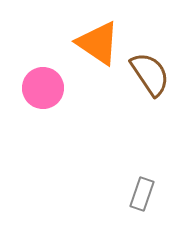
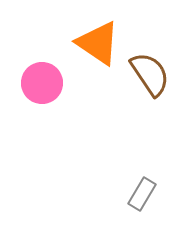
pink circle: moved 1 px left, 5 px up
gray rectangle: rotated 12 degrees clockwise
